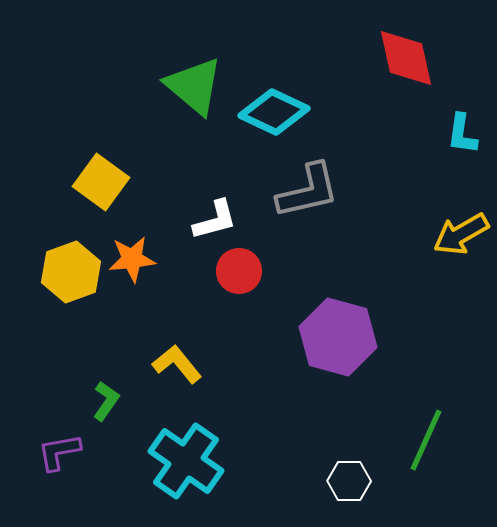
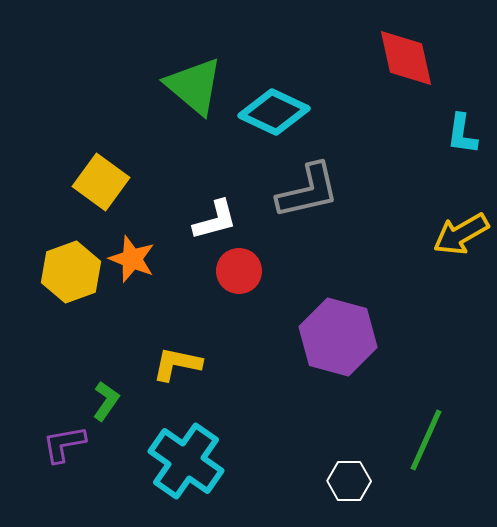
orange star: rotated 27 degrees clockwise
yellow L-shape: rotated 39 degrees counterclockwise
purple L-shape: moved 5 px right, 8 px up
